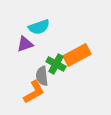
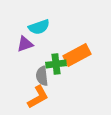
green cross: rotated 36 degrees counterclockwise
orange L-shape: moved 4 px right, 5 px down
